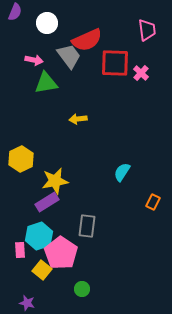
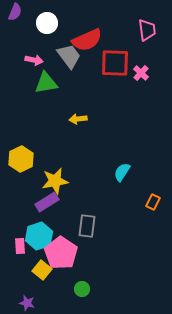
pink rectangle: moved 4 px up
